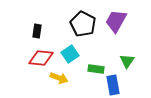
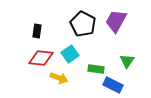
blue rectangle: rotated 54 degrees counterclockwise
